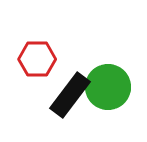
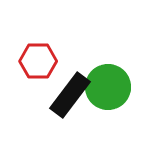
red hexagon: moved 1 px right, 2 px down
